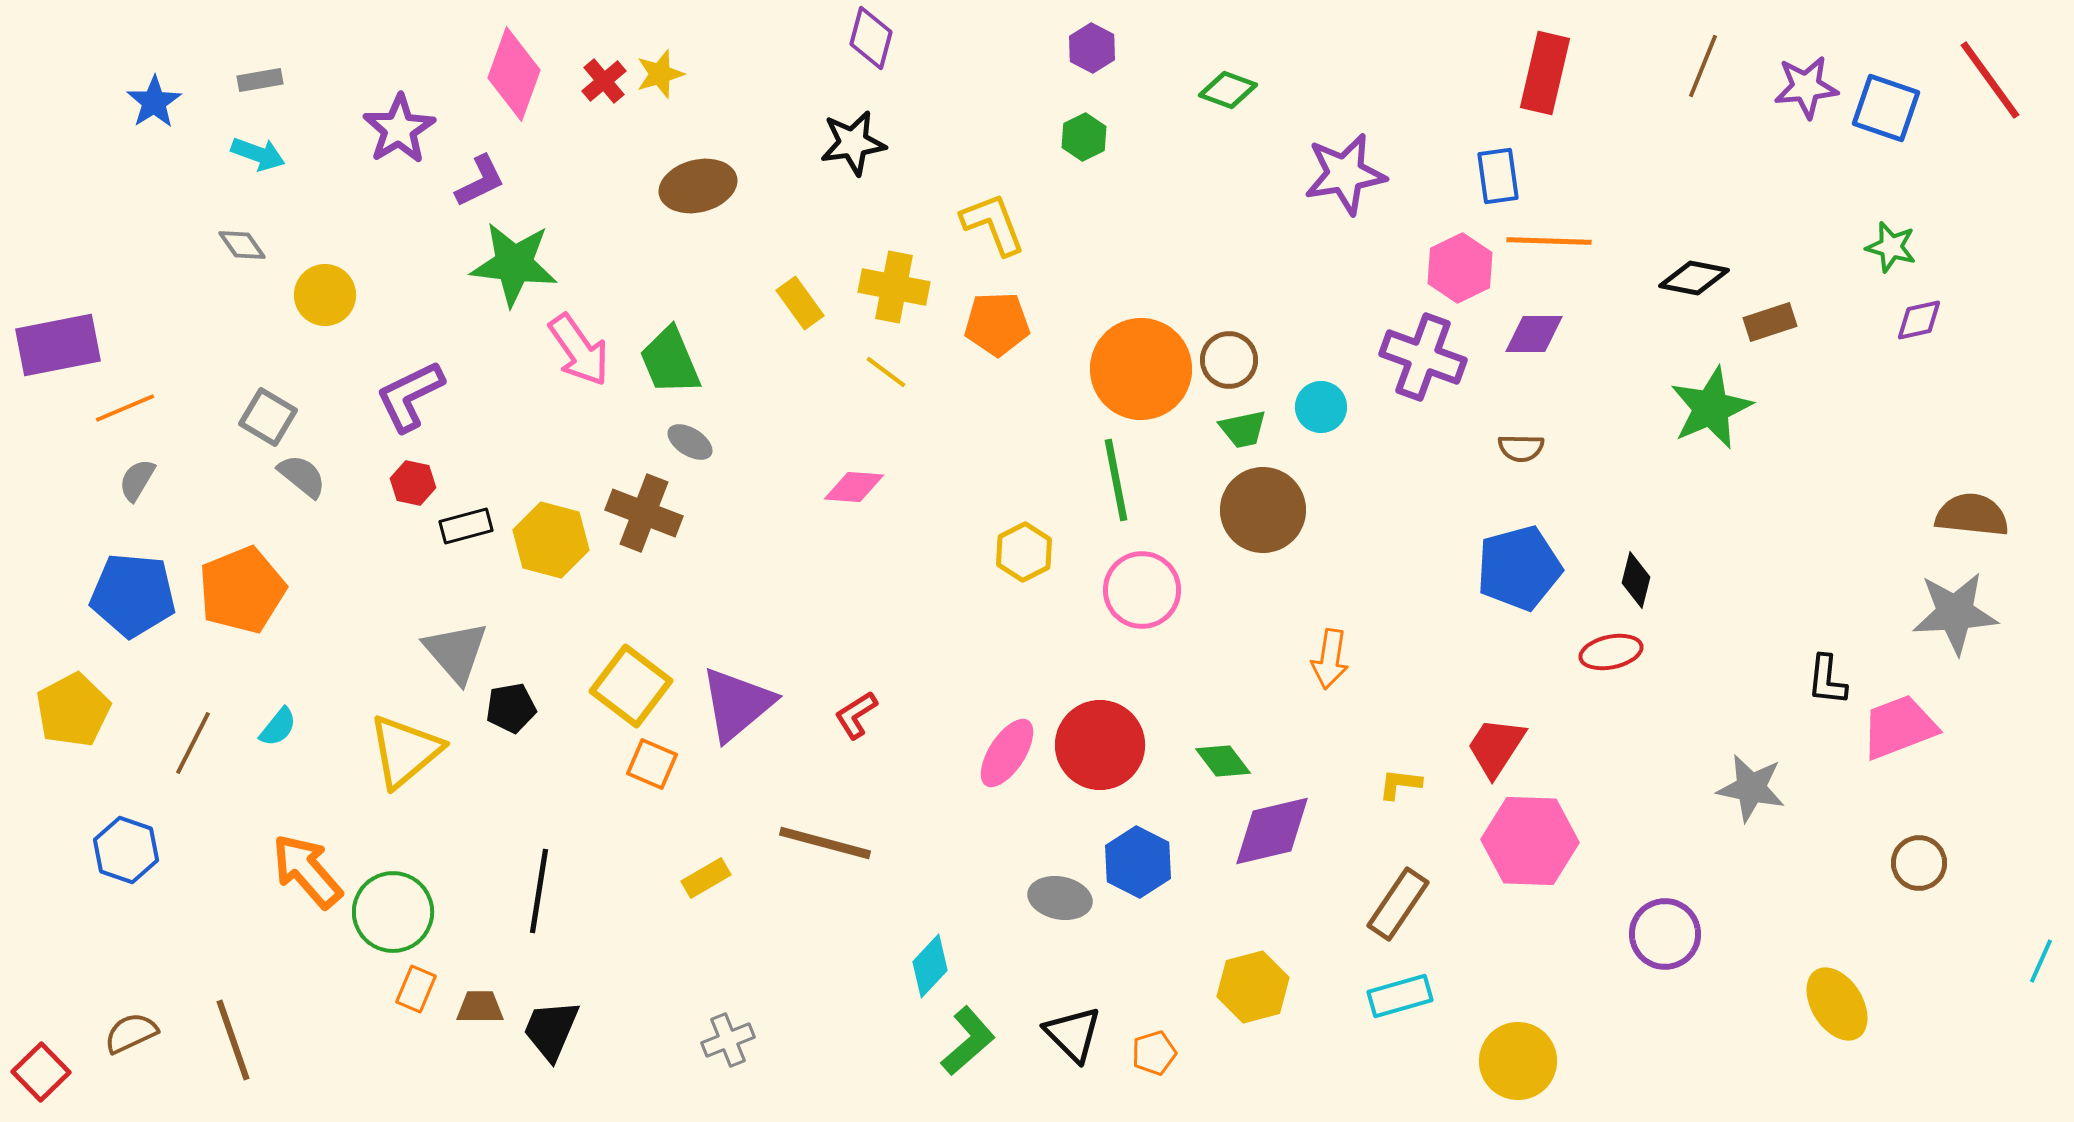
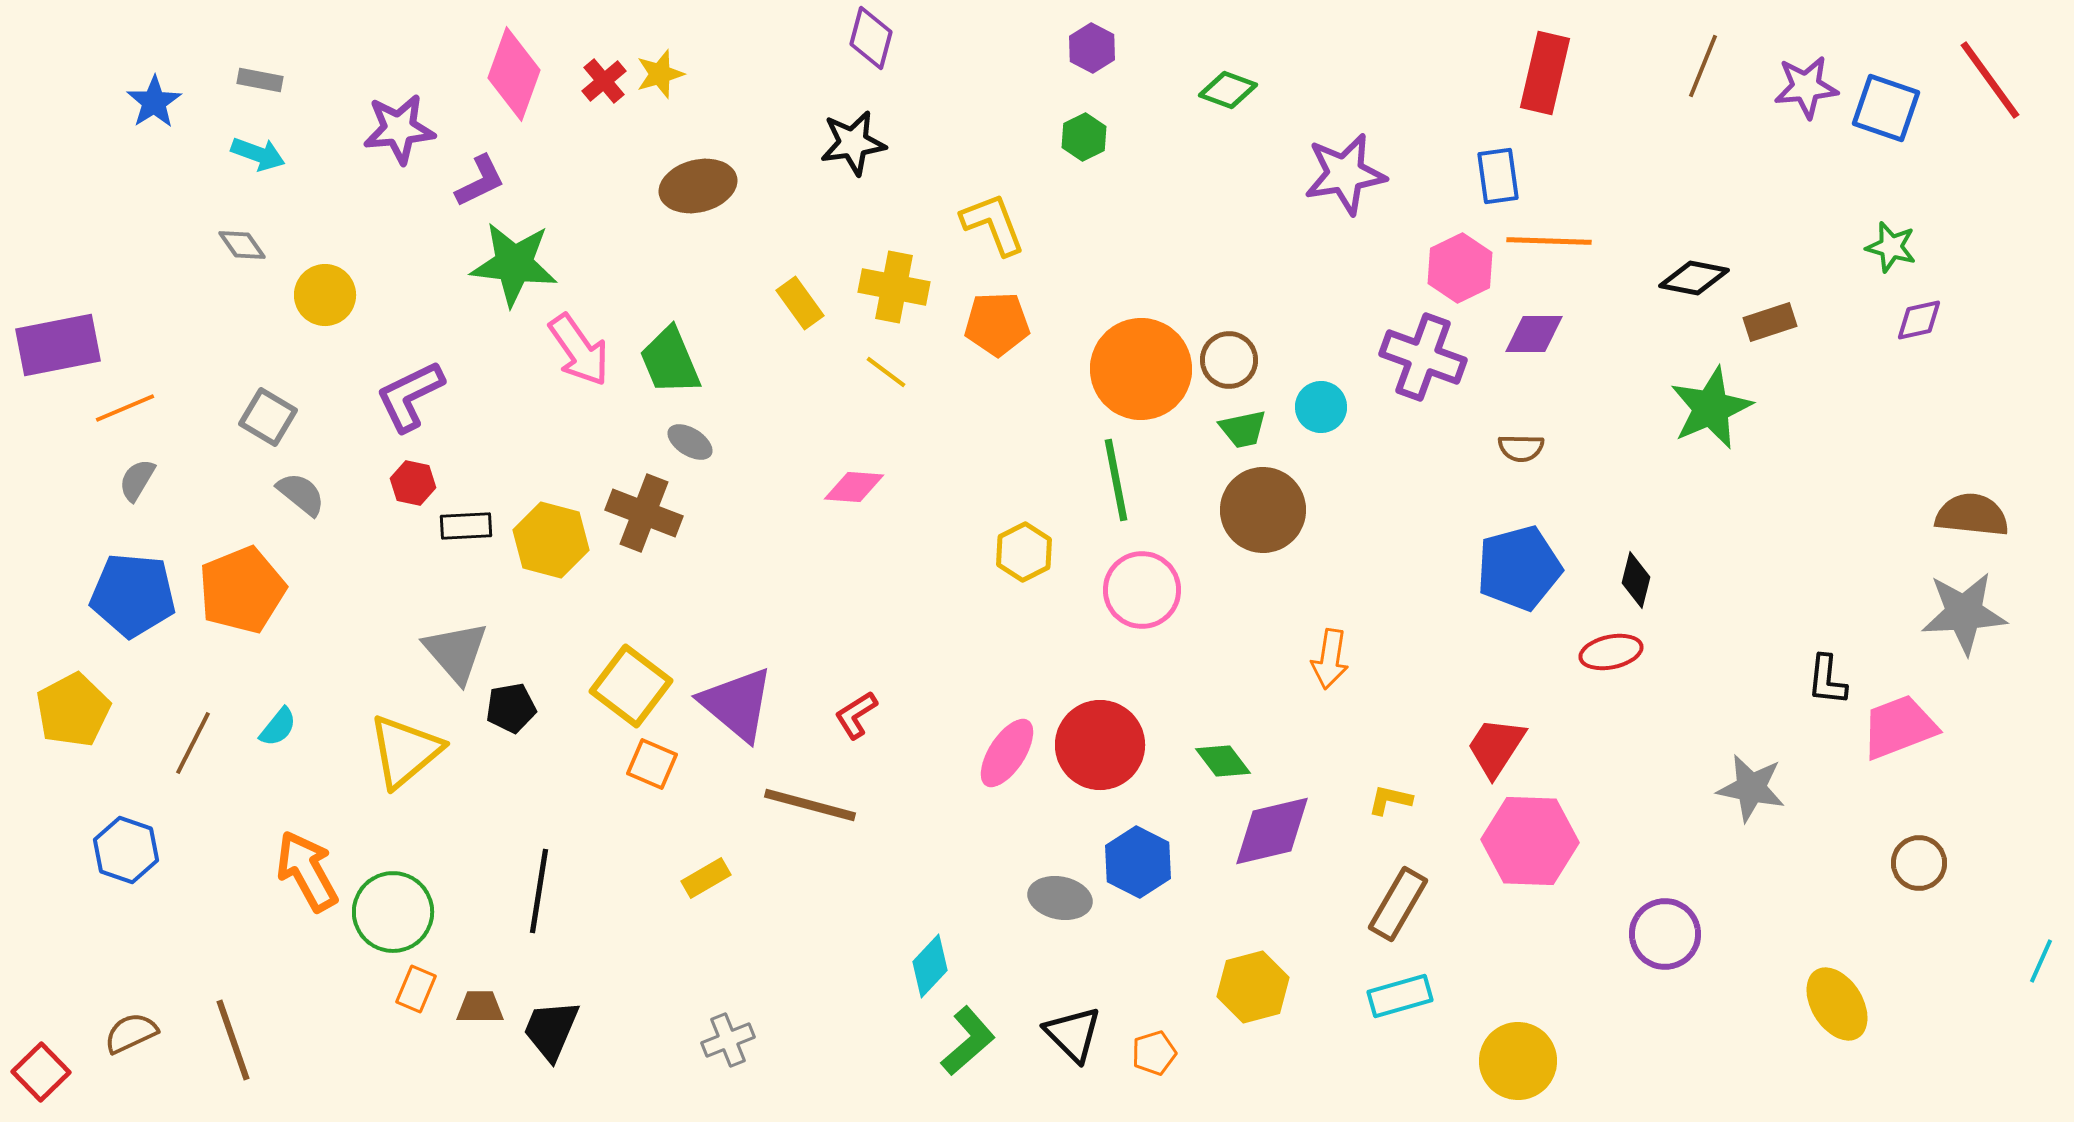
gray rectangle at (260, 80): rotated 21 degrees clockwise
purple star at (399, 129): rotated 26 degrees clockwise
gray semicircle at (302, 476): moved 1 px left, 18 px down
black rectangle at (466, 526): rotated 12 degrees clockwise
gray star at (1955, 613): moved 9 px right
purple triangle at (737, 704): rotated 40 degrees counterclockwise
yellow L-shape at (1400, 784): moved 10 px left, 16 px down; rotated 6 degrees clockwise
brown line at (825, 843): moved 15 px left, 38 px up
orange arrow at (307, 871): rotated 12 degrees clockwise
brown rectangle at (1398, 904): rotated 4 degrees counterclockwise
